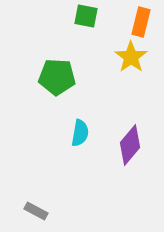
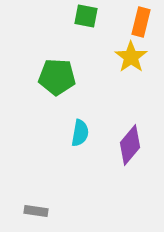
gray rectangle: rotated 20 degrees counterclockwise
